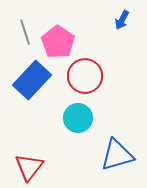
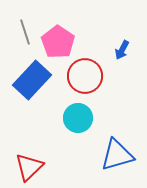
blue arrow: moved 30 px down
red triangle: rotated 8 degrees clockwise
